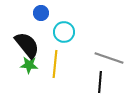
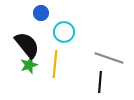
green star: rotated 24 degrees counterclockwise
